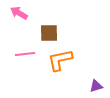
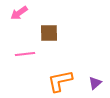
pink arrow: rotated 66 degrees counterclockwise
orange L-shape: moved 21 px down
purple triangle: moved 1 px left, 3 px up; rotated 24 degrees counterclockwise
